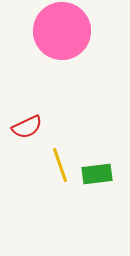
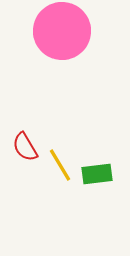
red semicircle: moved 2 px left, 20 px down; rotated 84 degrees clockwise
yellow line: rotated 12 degrees counterclockwise
